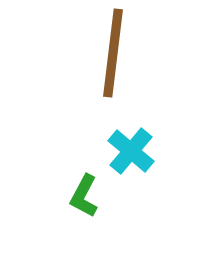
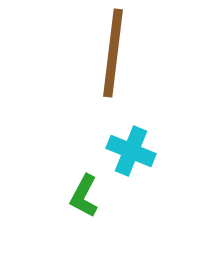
cyan cross: rotated 18 degrees counterclockwise
